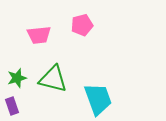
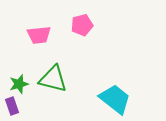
green star: moved 2 px right, 6 px down
cyan trapezoid: moved 17 px right; rotated 32 degrees counterclockwise
